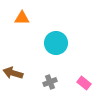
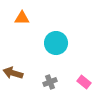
pink rectangle: moved 1 px up
